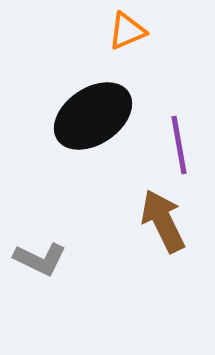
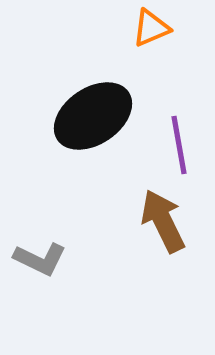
orange triangle: moved 24 px right, 3 px up
